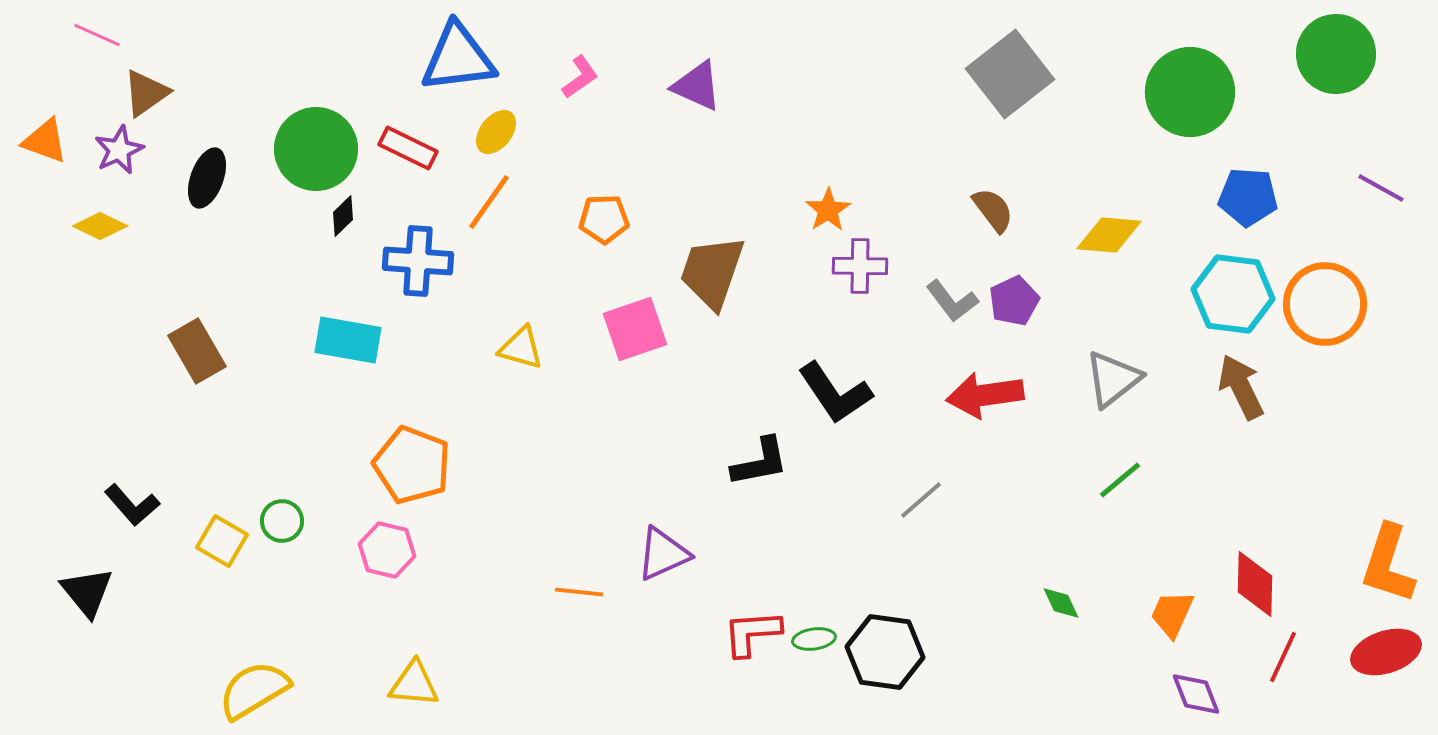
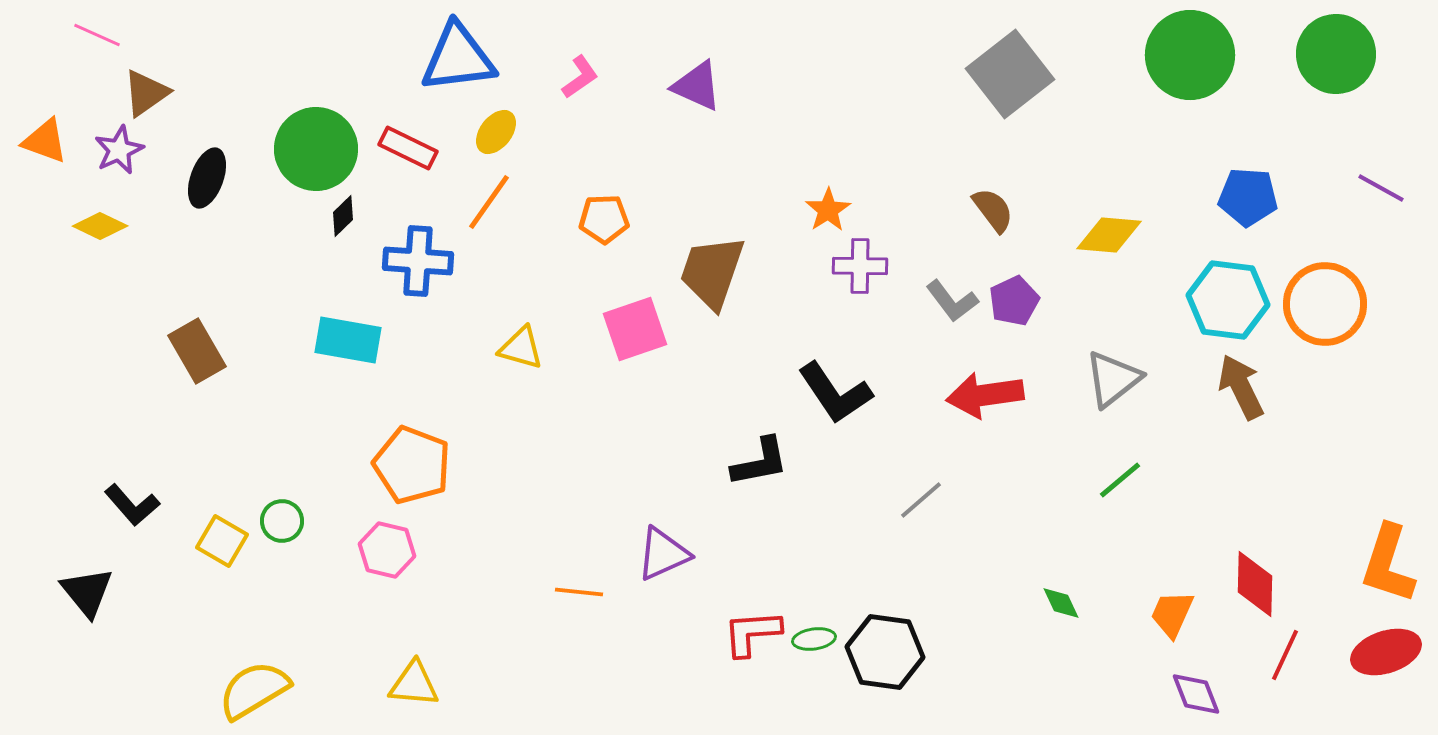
green circle at (1190, 92): moved 37 px up
cyan hexagon at (1233, 294): moved 5 px left, 6 px down
red line at (1283, 657): moved 2 px right, 2 px up
